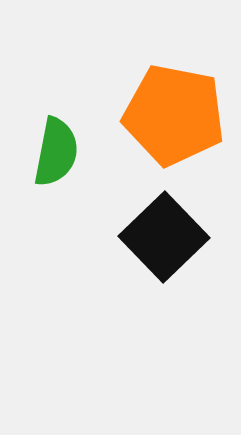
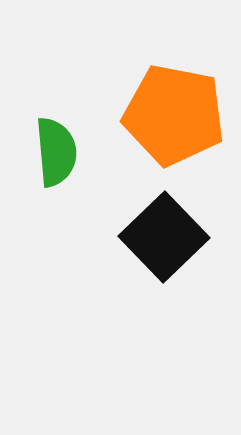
green semicircle: rotated 16 degrees counterclockwise
